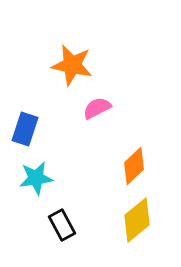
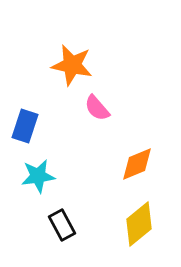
pink semicircle: rotated 104 degrees counterclockwise
blue rectangle: moved 3 px up
orange diamond: moved 3 px right, 2 px up; rotated 21 degrees clockwise
cyan star: moved 2 px right, 2 px up
yellow diamond: moved 2 px right, 4 px down
